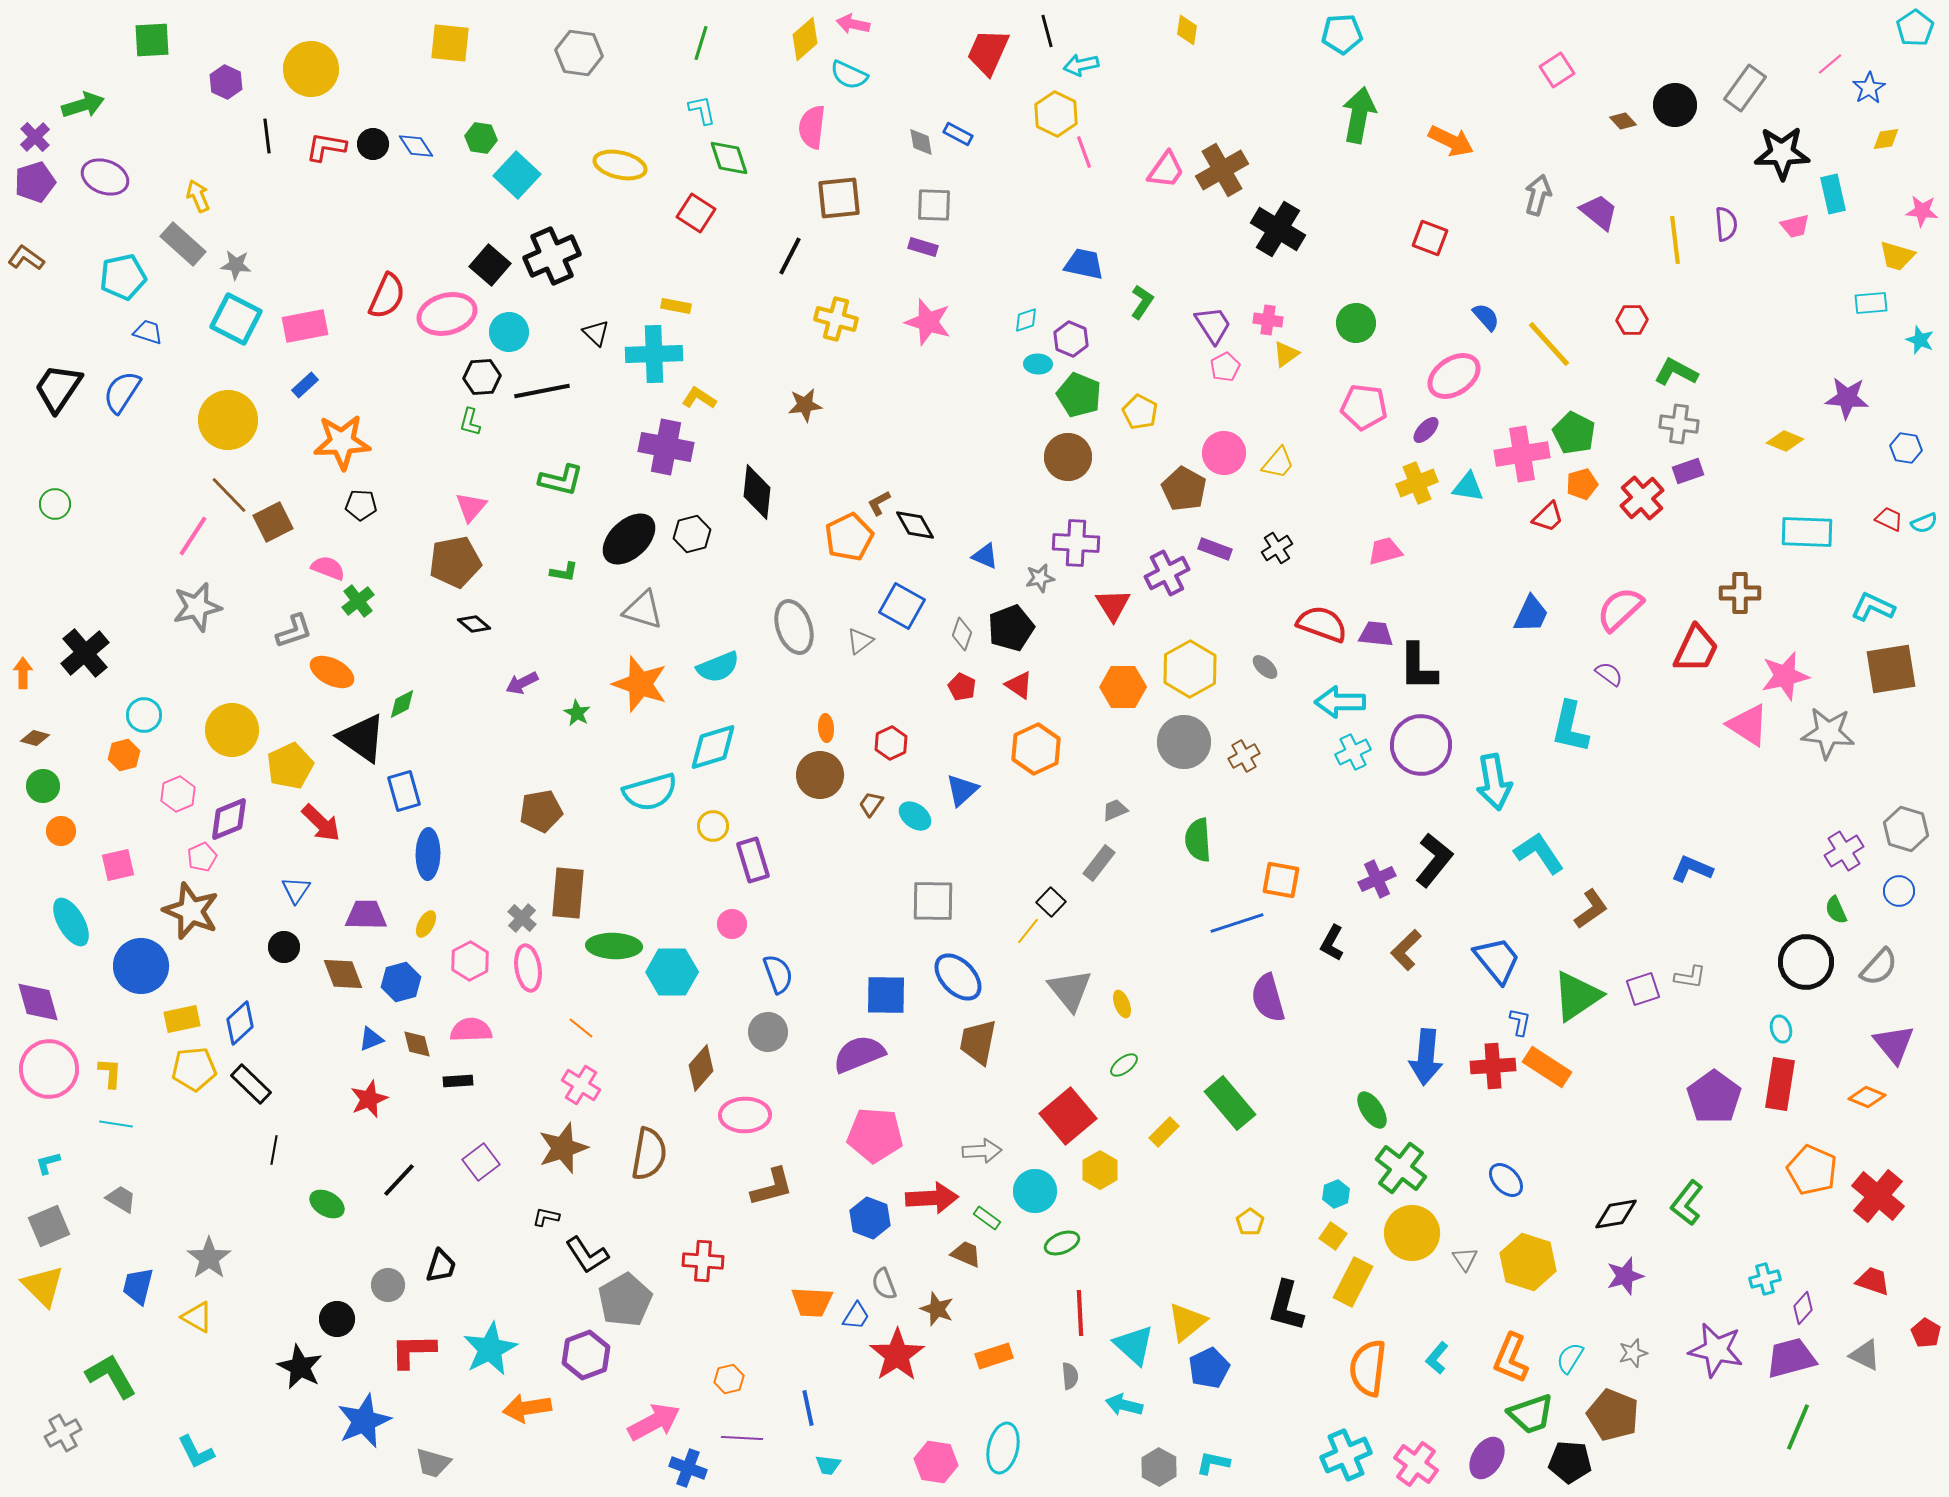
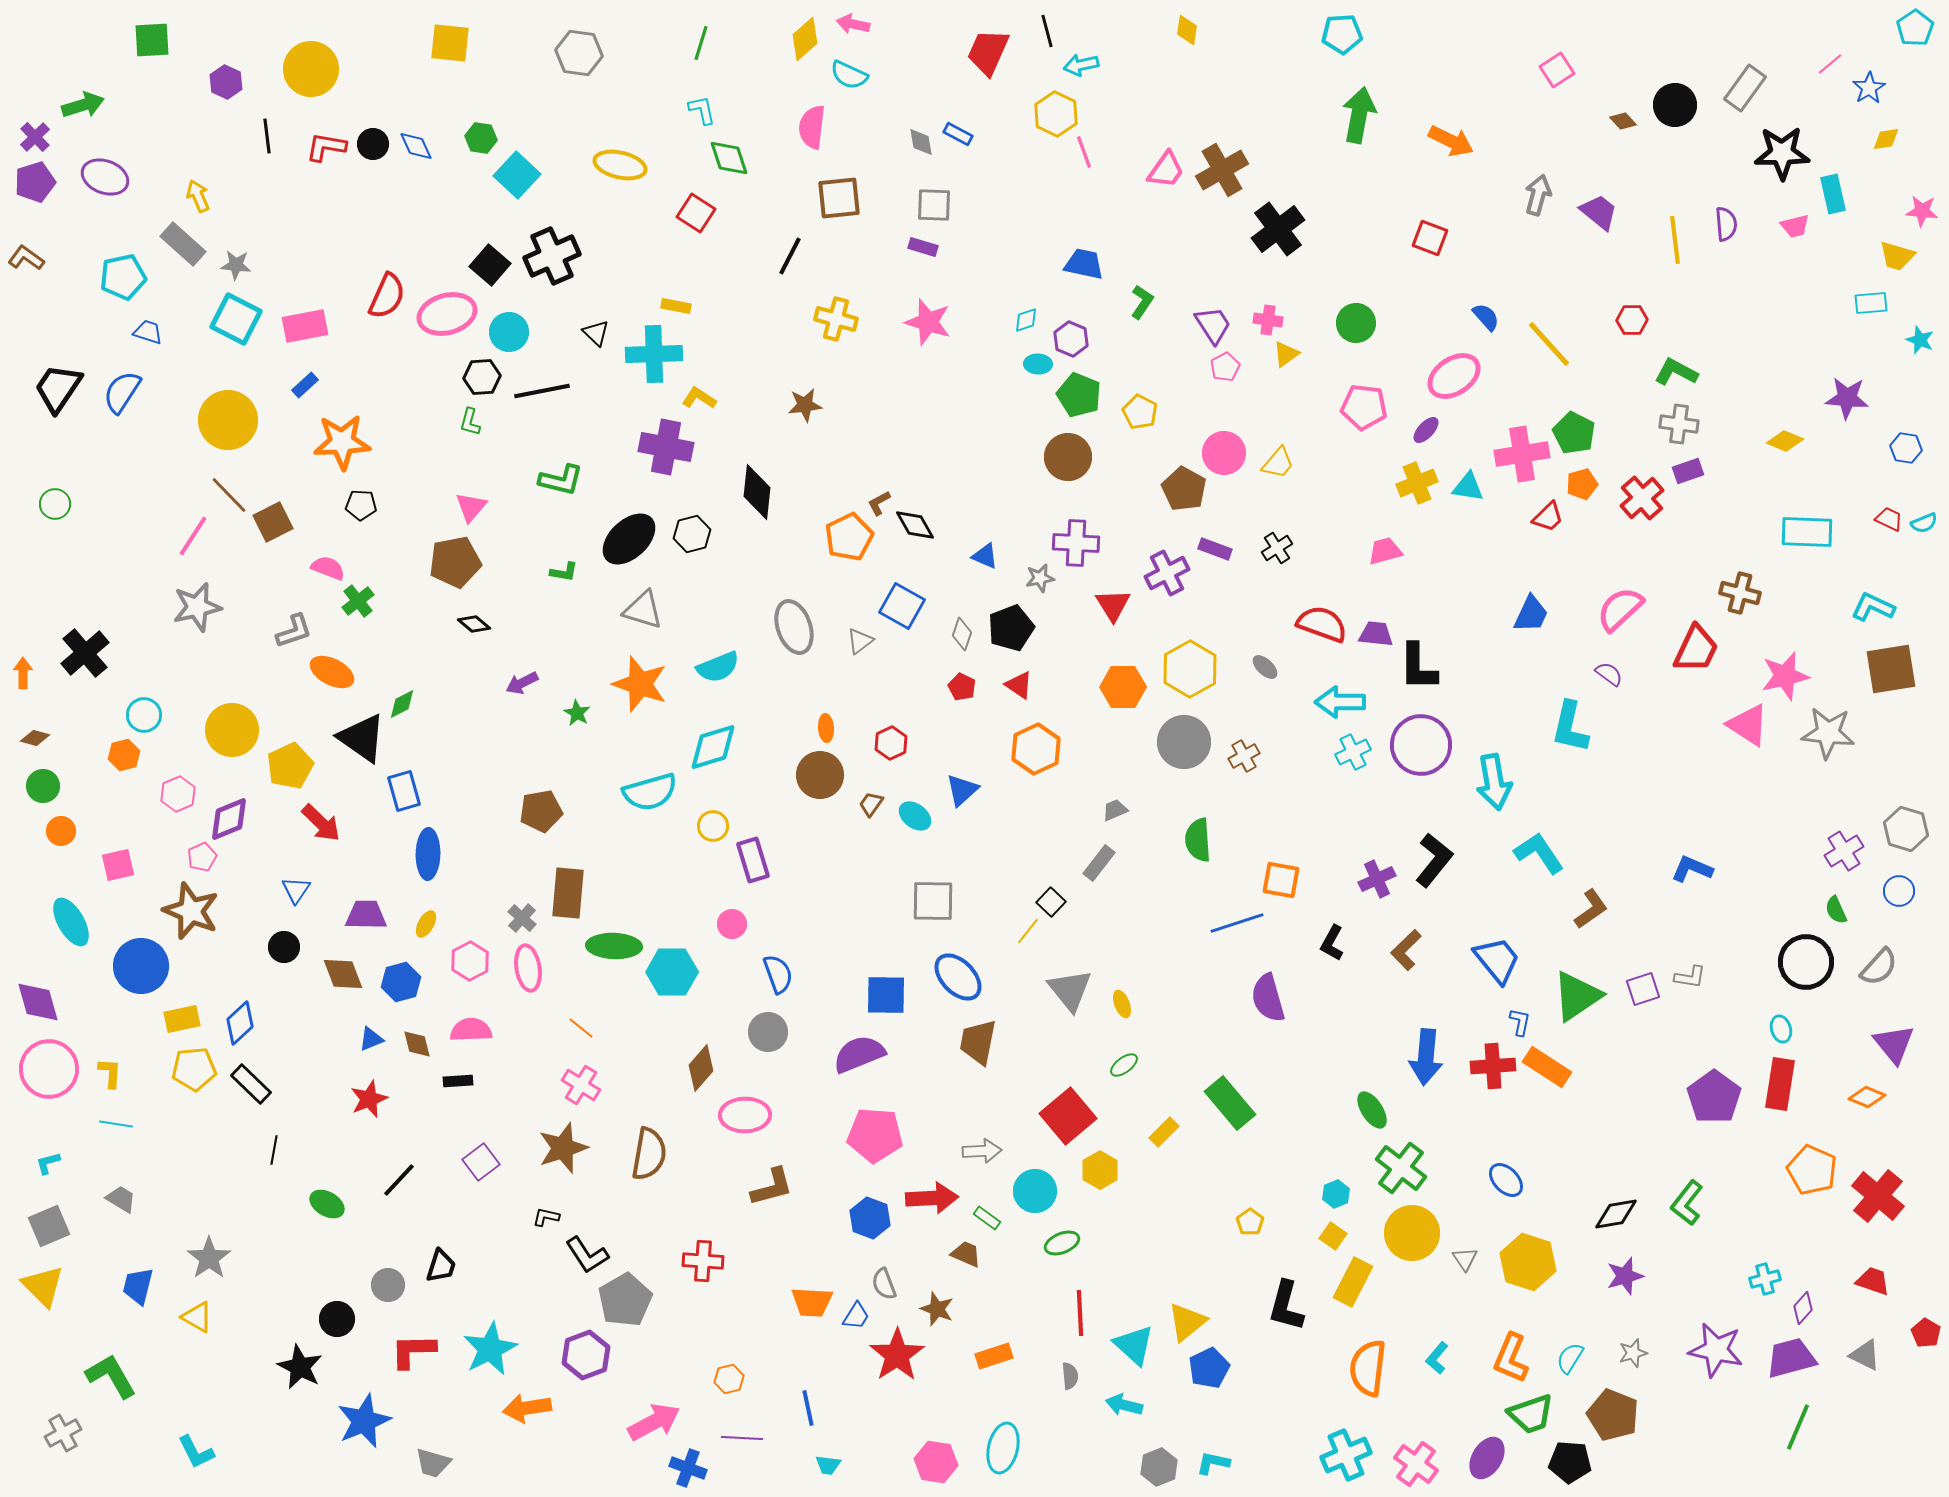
blue diamond at (416, 146): rotated 9 degrees clockwise
black cross at (1278, 229): rotated 22 degrees clockwise
brown cross at (1740, 593): rotated 15 degrees clockwise
gray hexagon at (1159, 1467): rotated 9 degrees clockwise
